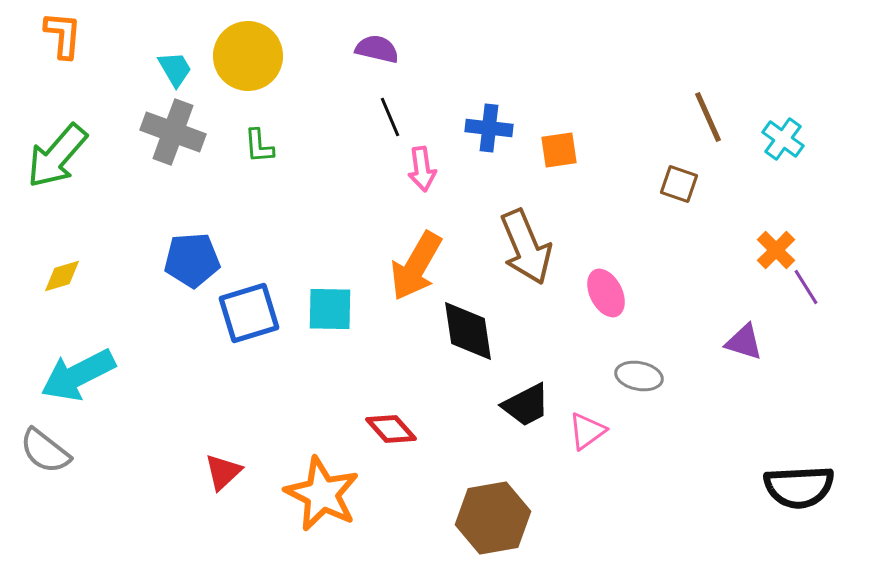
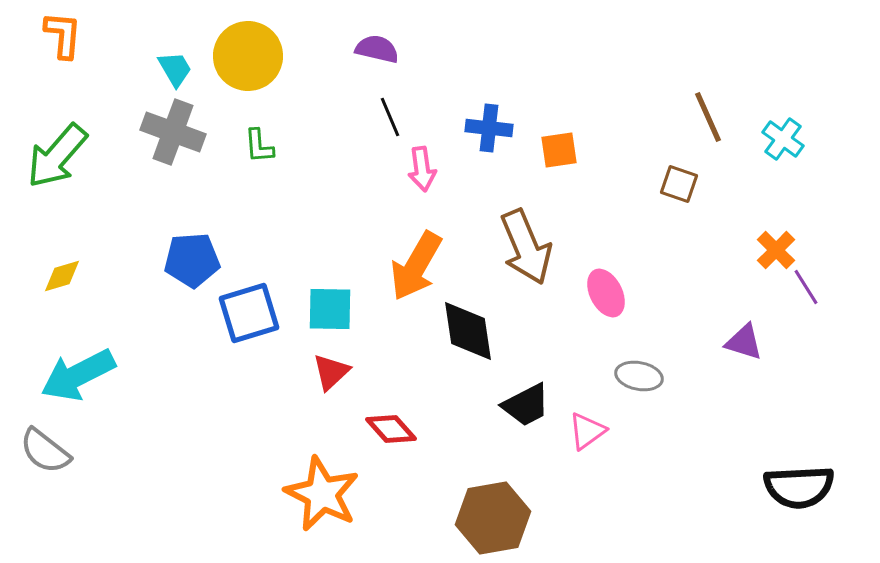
red triangle: moved 108 px right, 100 px up
